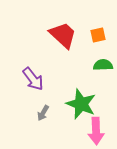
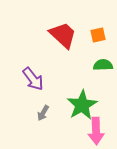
green star: moved 1 px right, 1 px down; rotated 20 degrees clockwise
